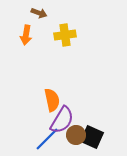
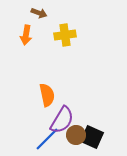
orange semicircle: moved 5 px left, 5 px up
